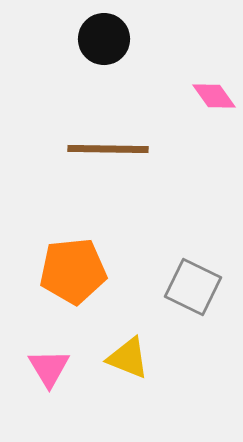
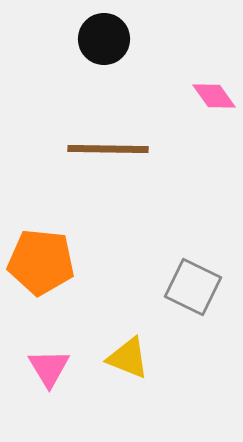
orange pentagon: moved 32 px left, 9 px up; rotated 12 degrees clockwise
